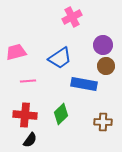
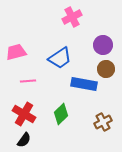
brown circle: moved 3 px down
red cross: moved 1 px left, 1 px up; rotated 25 degrees clockwise
brown cross: rotated 30 degrees counterclockwise
black semicircle: moved 6 px left
